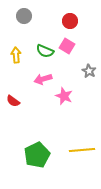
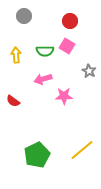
green semicircle: rotated 24 degrees counterclockwise
pink star: rotated 24 degrees counterclockwise
yellow line: rotated 35 degrees counterclockwise
